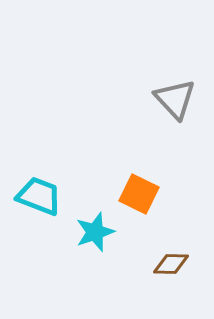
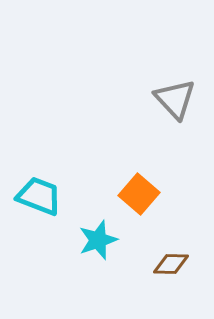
orange square: rotated 15 degrees clockwise
cyan star: moved 3 px right, 8 px down
